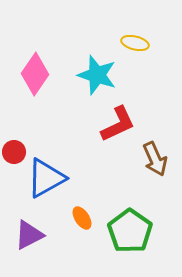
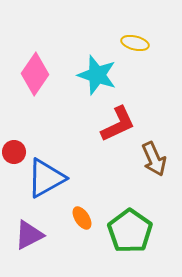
brown arrow: moved 1 px left
